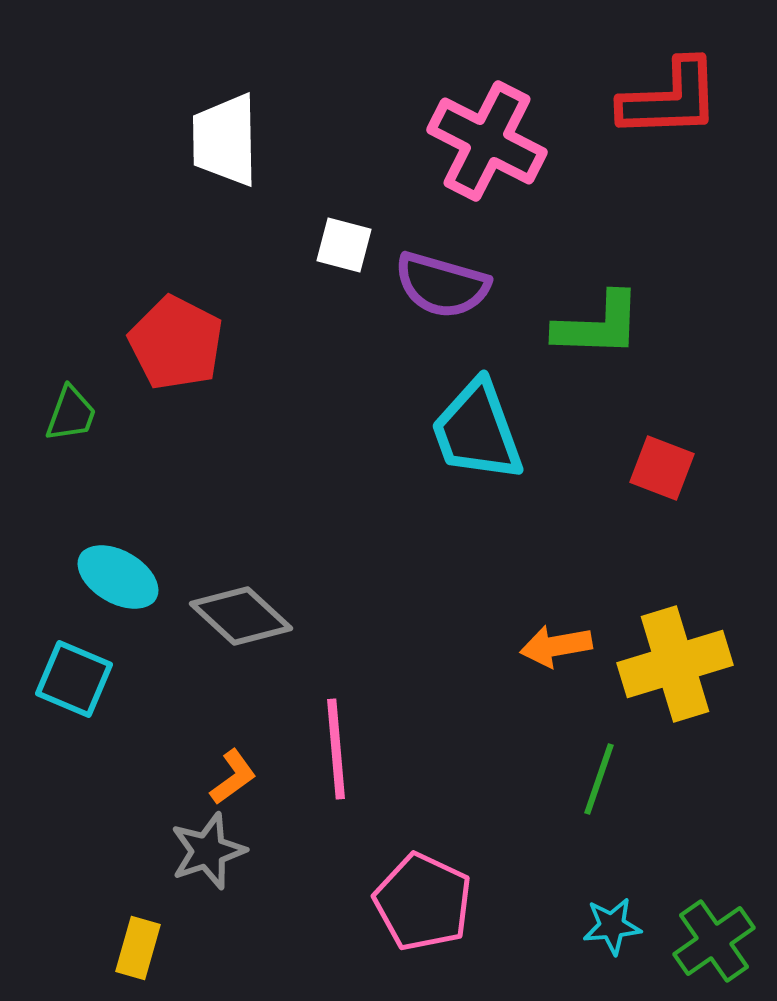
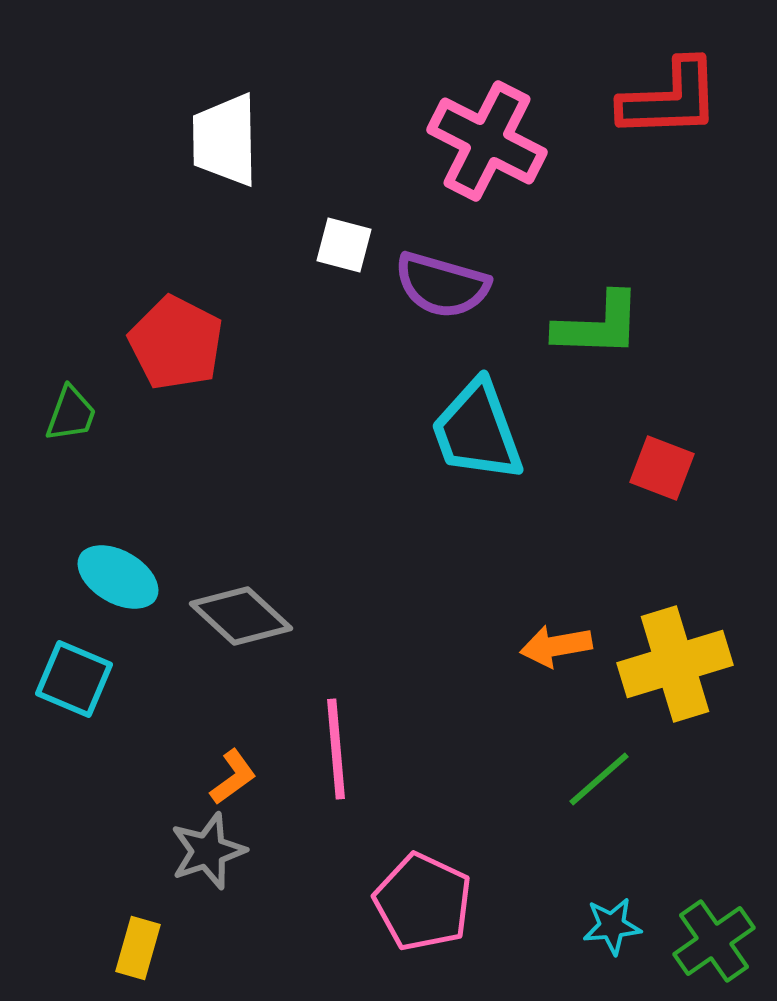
green line: rotated 30 degrees clockwise
